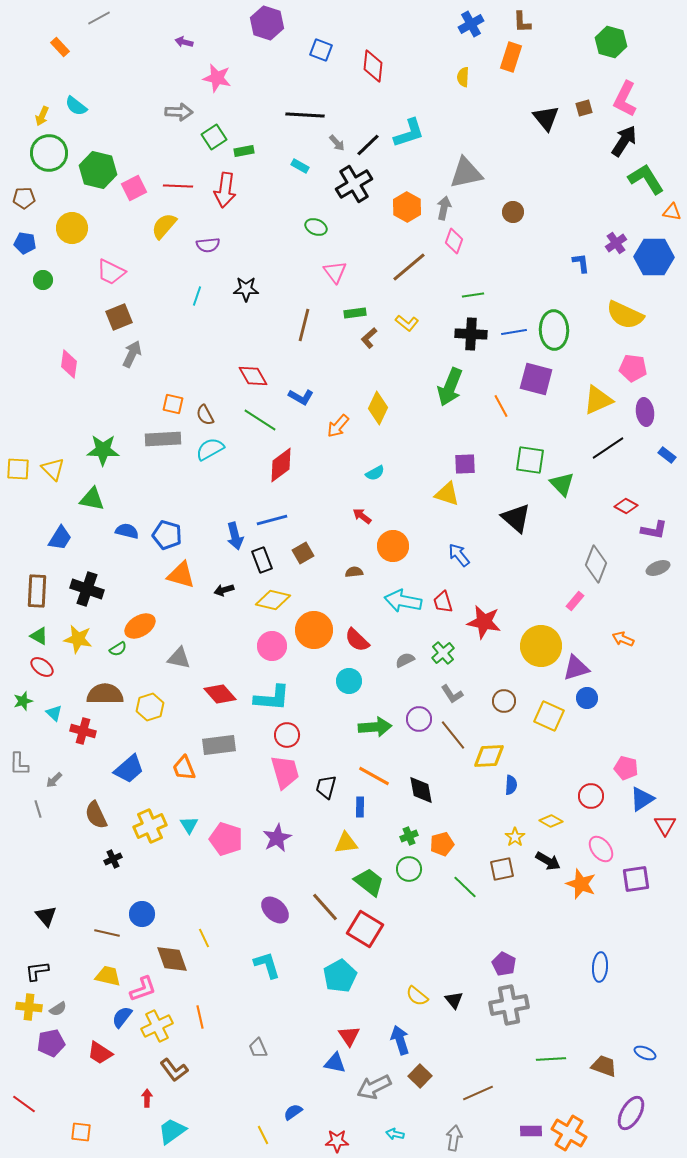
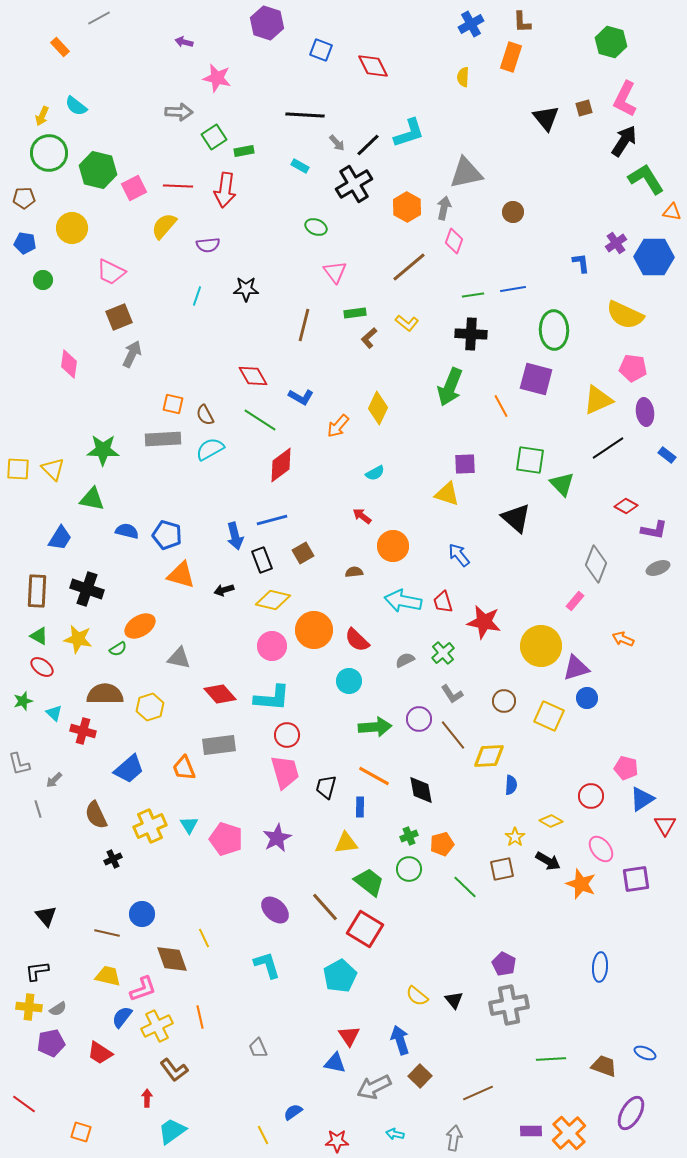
red diamond at (373, 66): rotated 32 degrees counterclockwise
blue line at (514, 332): moved 1 px left, 43 px up
gray L-shape at (19, 764): rotated 15 degrees counterclockwise
orange square at (81, 1132): rotated 10 degrees clockwise
orange cross at (569, 1133): rotated 16 degrees clockwise
